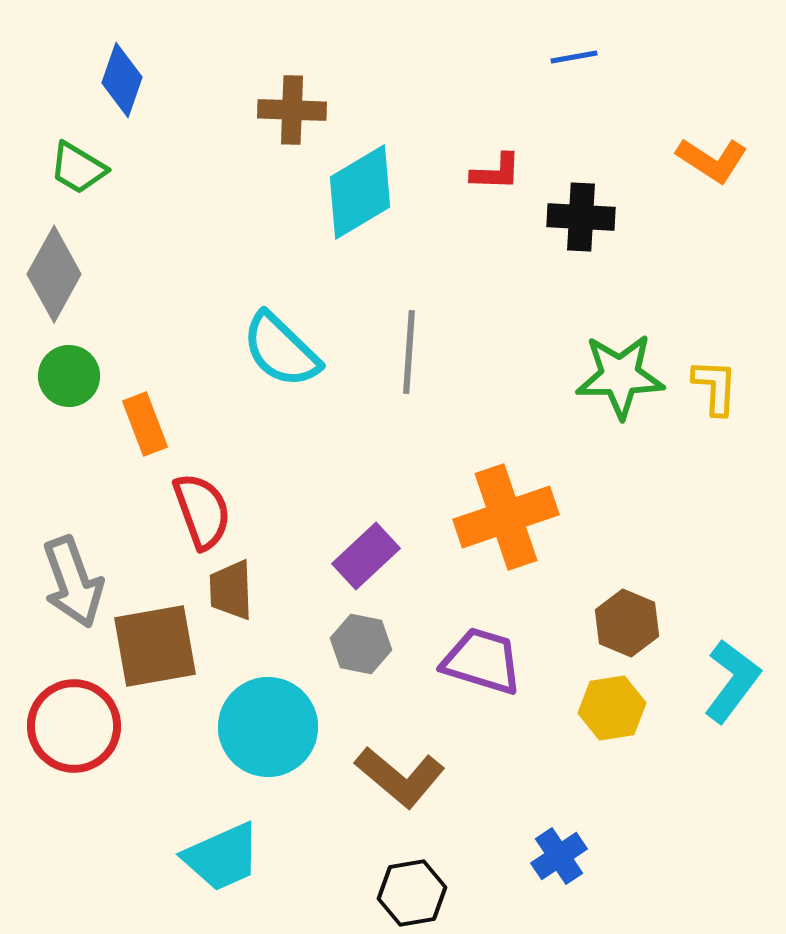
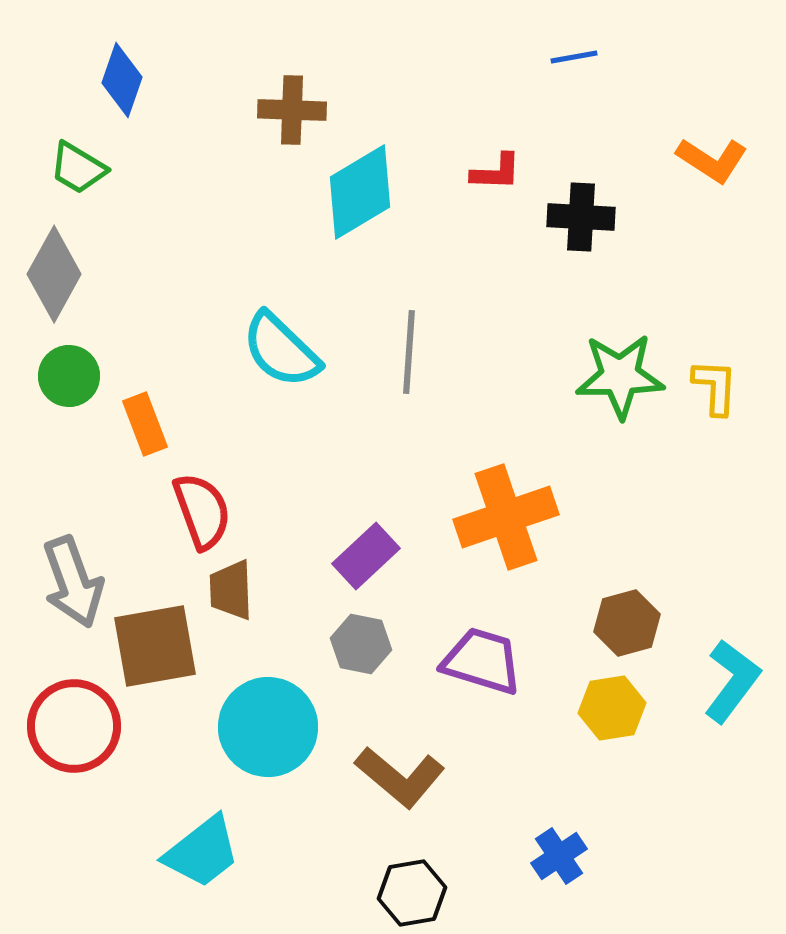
brown hexagon: rotated 22 degrees clockwise
cyan trapezoid: moved 20 px left, 5 px up; rotated 14 degrees counterclockwise
